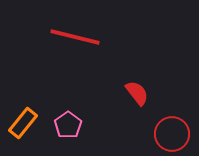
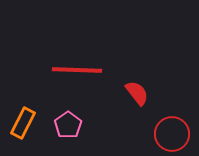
red line: moved 2 px right, 33 px down; rotated 12 degrees counterclockwise
orange rectangle: rotated 12 degrees counterclockwise
